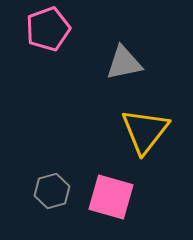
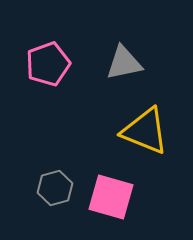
pink pentagon: moved 35 px down
yellow triangle: rotated 46 degrees counterclockwise
gray hexagon: moved 3 px right, 3 px up
